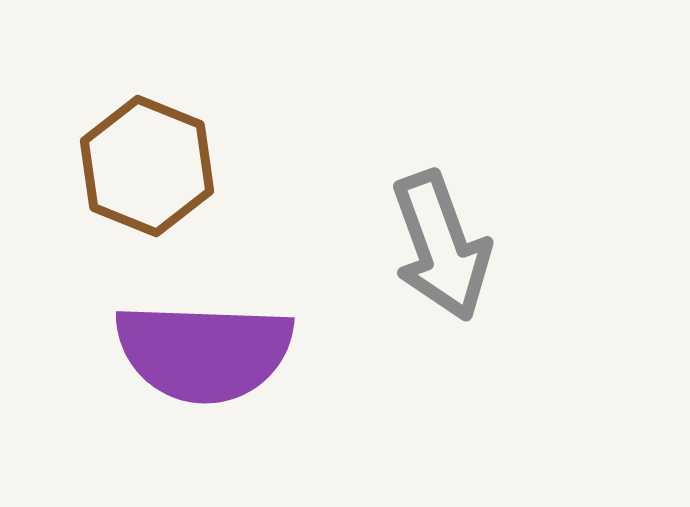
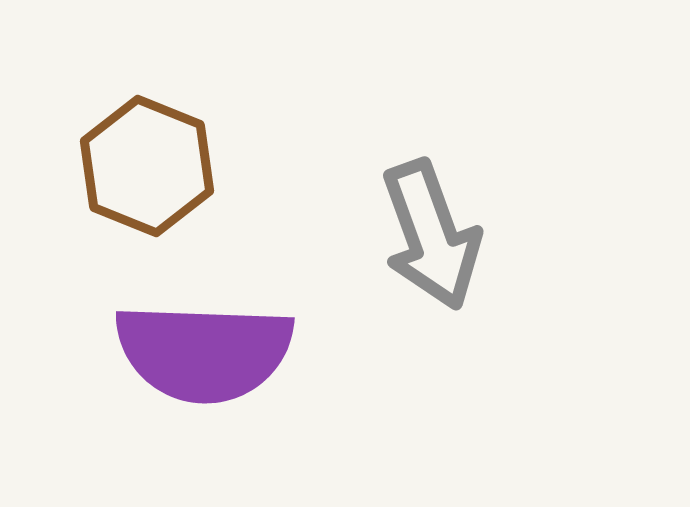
gray arrow: moved 10 px left, 11 px up
